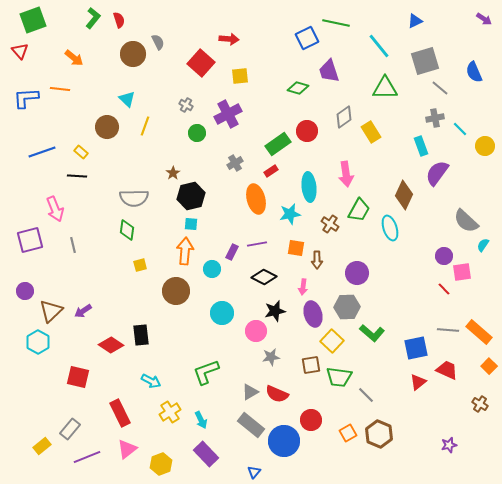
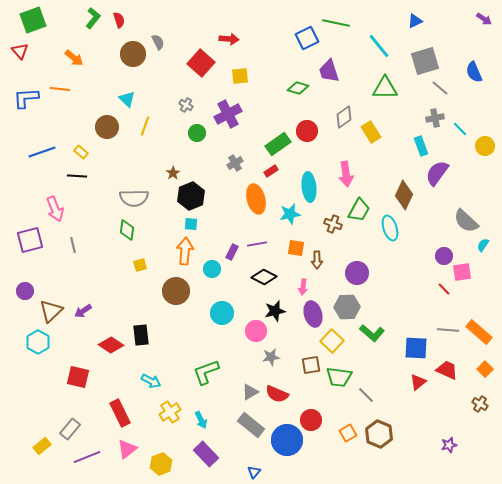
black hexagon at (191, 196): rotated 8 degrees counterclockwise
brown cross at (330, 224): moved 3 px right; rotated 12 degrees counterclockwise
blue square at (416, 348): rotated 15 degrees clockwise
orange square at (489, 366): moved 4 px left, 3 px down
blue circle at (284, 441): moved 3 px right, 1 px up
